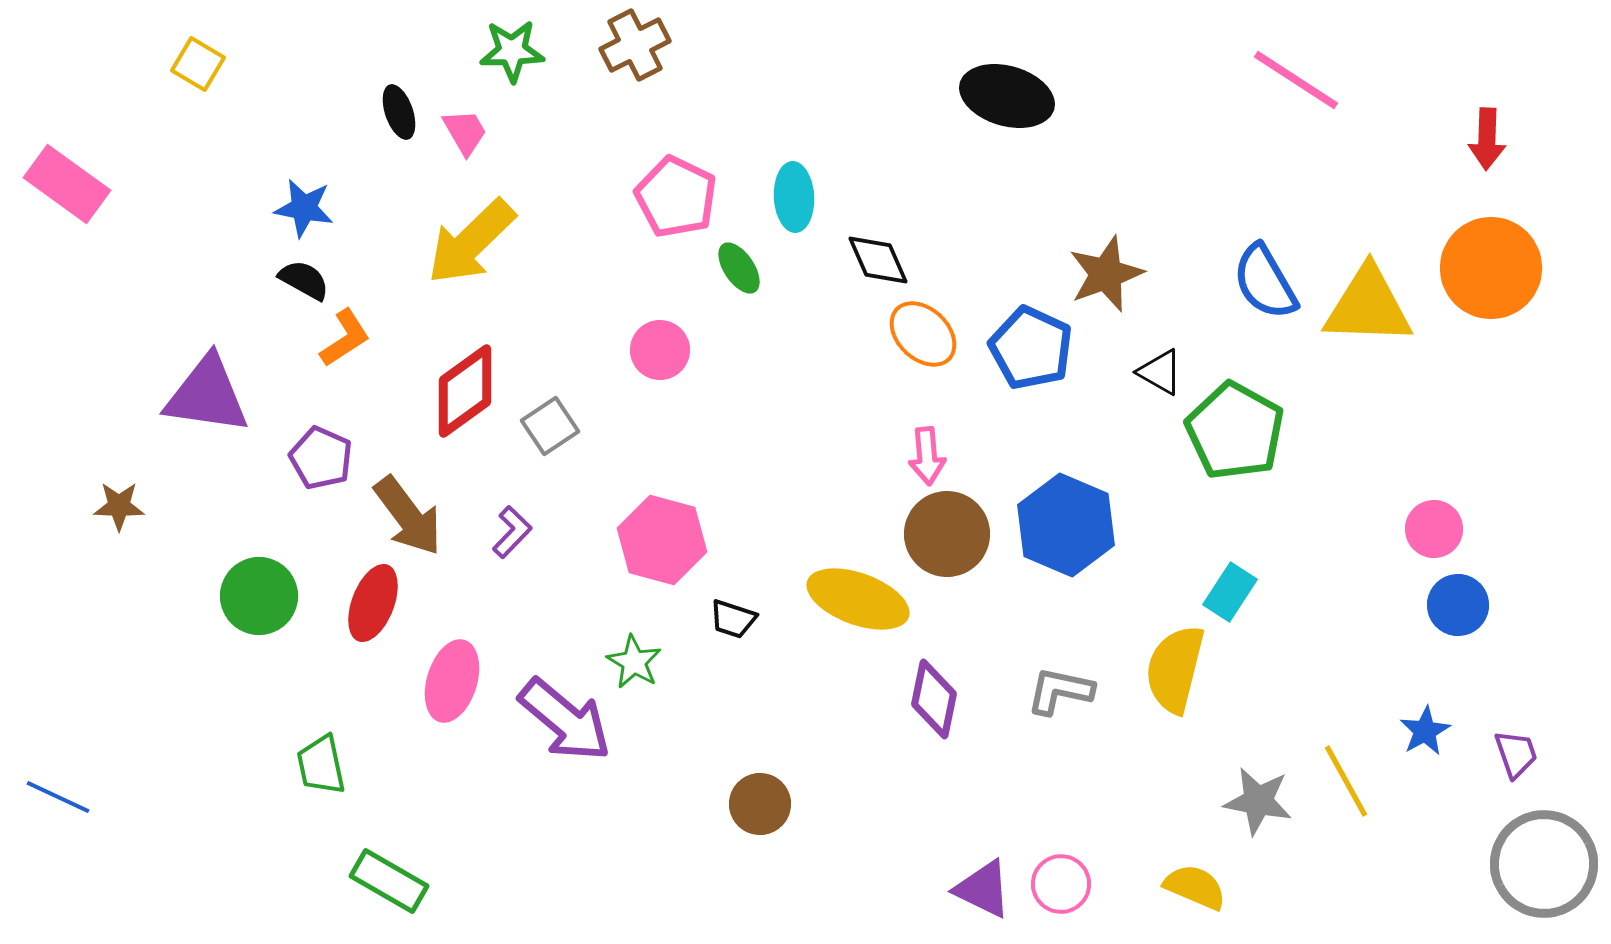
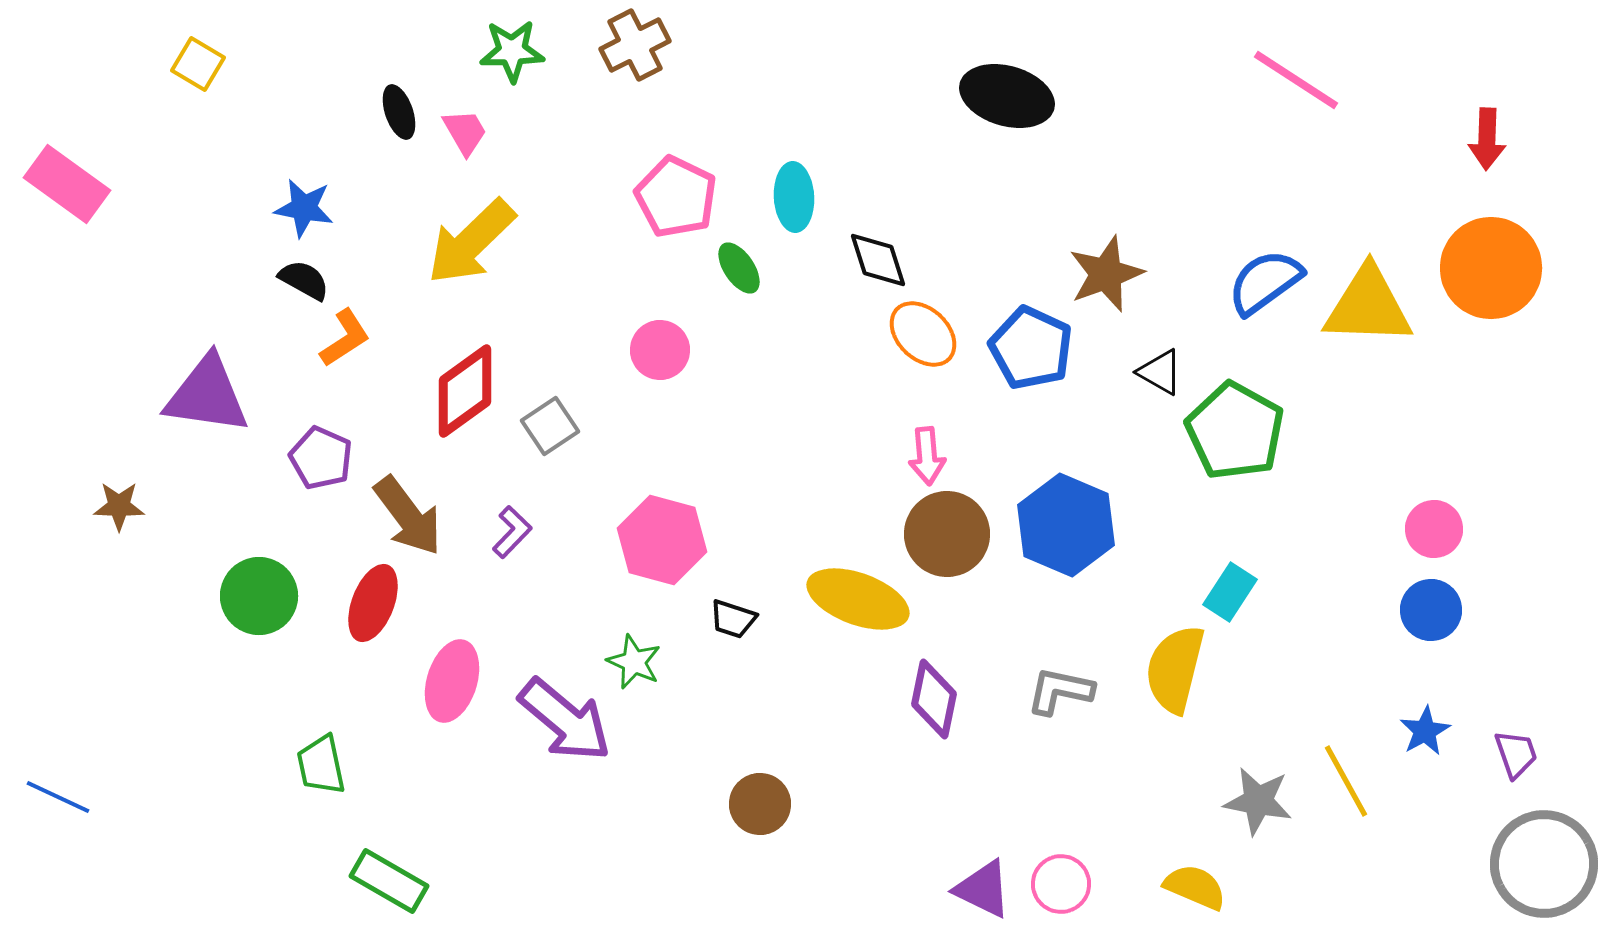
black diamond at (878, 260): rotated 6 degrees clockwise
blue semicircle at (1265, 282): rotated 84 degrees clockwise
blue circle at (1458, 605): moved 27 px left, 5 px down
green star at (634, 662): rotated 6 degrees counterclockwise
